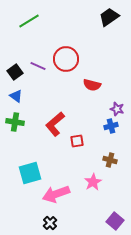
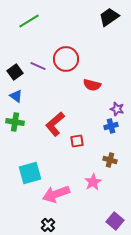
black cross: moved 2 px left, 2 px down
